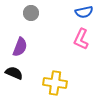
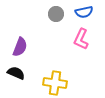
gray circle: moved 25 px right, 1 px down
black semicircle: moved 2 px right
